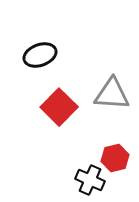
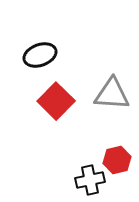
red square: moved 3 px left, 6 px up
red hexagon: moved 2 px right, 2 px down
black cross: rotated 36 degrees counterclockwise
